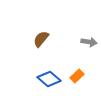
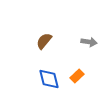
brown semicircle: moved 3 px right, 2 px down
blue diamond: rotated 35 degrees clockwise
